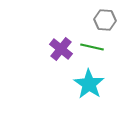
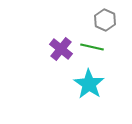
gray hexagon: rotated 20 degrees clockwise
